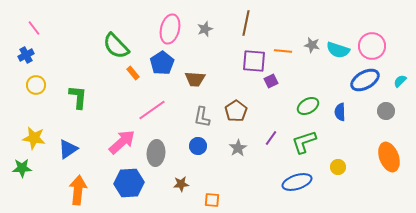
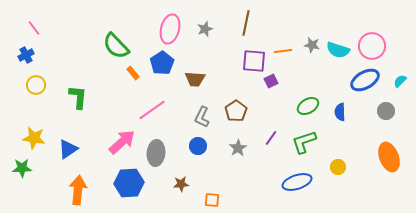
orange line at (283, 51): rotated 12 degrees counterclockwise
gray L-shape at (202, 117): rotated 15 degrees clockwise
